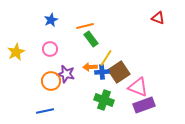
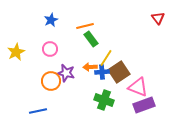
red triangle: rotated 32 degrees clockwise
purple star: moved 1 px up
blue line: moved 7 px left
